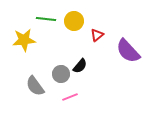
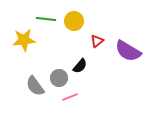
red triangle: moved 6 px down
purple semicircle: rotated 16 degrees counterclockwise
gray circle: moved 2 px left, 4 px down
